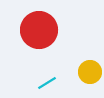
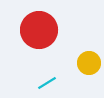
yellow circle: moved 1 px left, 9 px up
